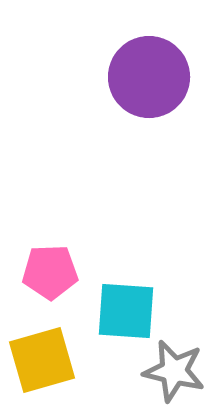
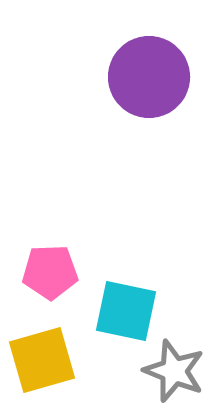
cyan square: rotated 8 degrees clockwise
gray star: rotated 8 degrees clockwise
